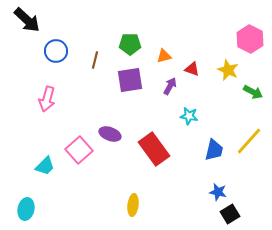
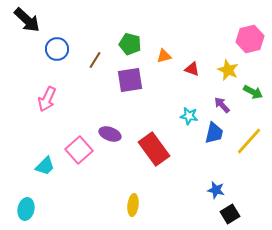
pink hexagon: rotated 20 degrees clockwise
green pentagon: rotated 15 degrees clockwise
blue circle: moved 1 px right, 2 px up
brown line: rotated 18 degrees clockwise
purple arrow: moved 52 px right, 19 px down; rotated 72 degrees counterclockwise
pink arrow: rotated 10 degrees clockwise
blue trapezoid: moved 17 px up
blue star: moved 2 px left, 2 px up
